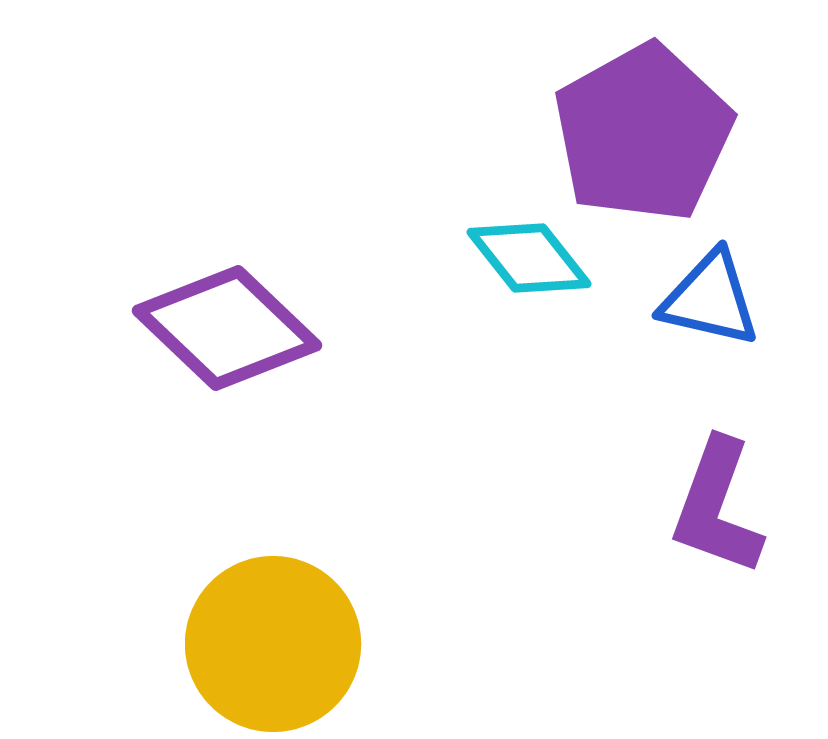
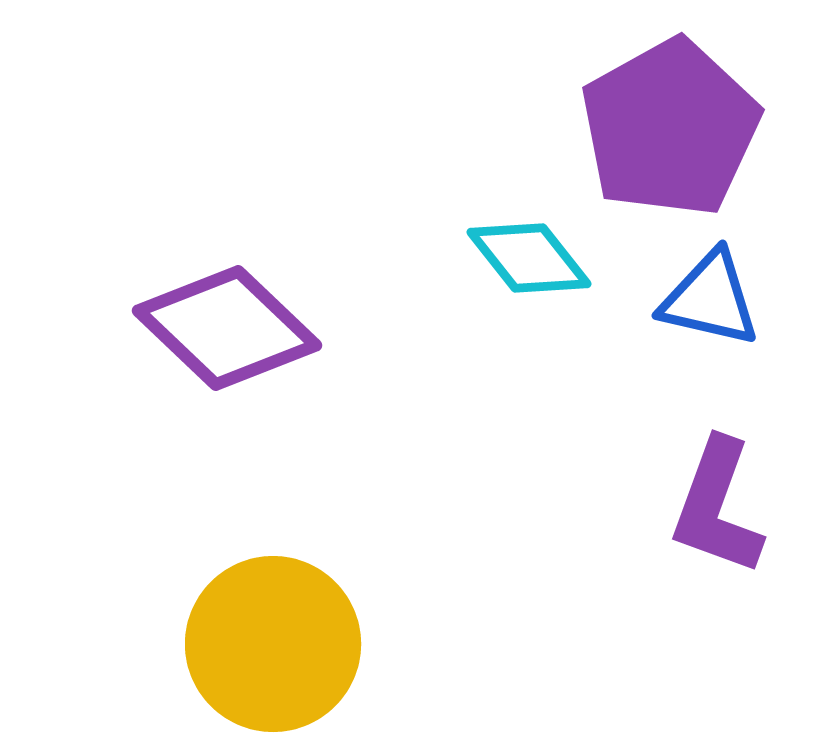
purple pentagon: moved 27 px right, 5 px up
